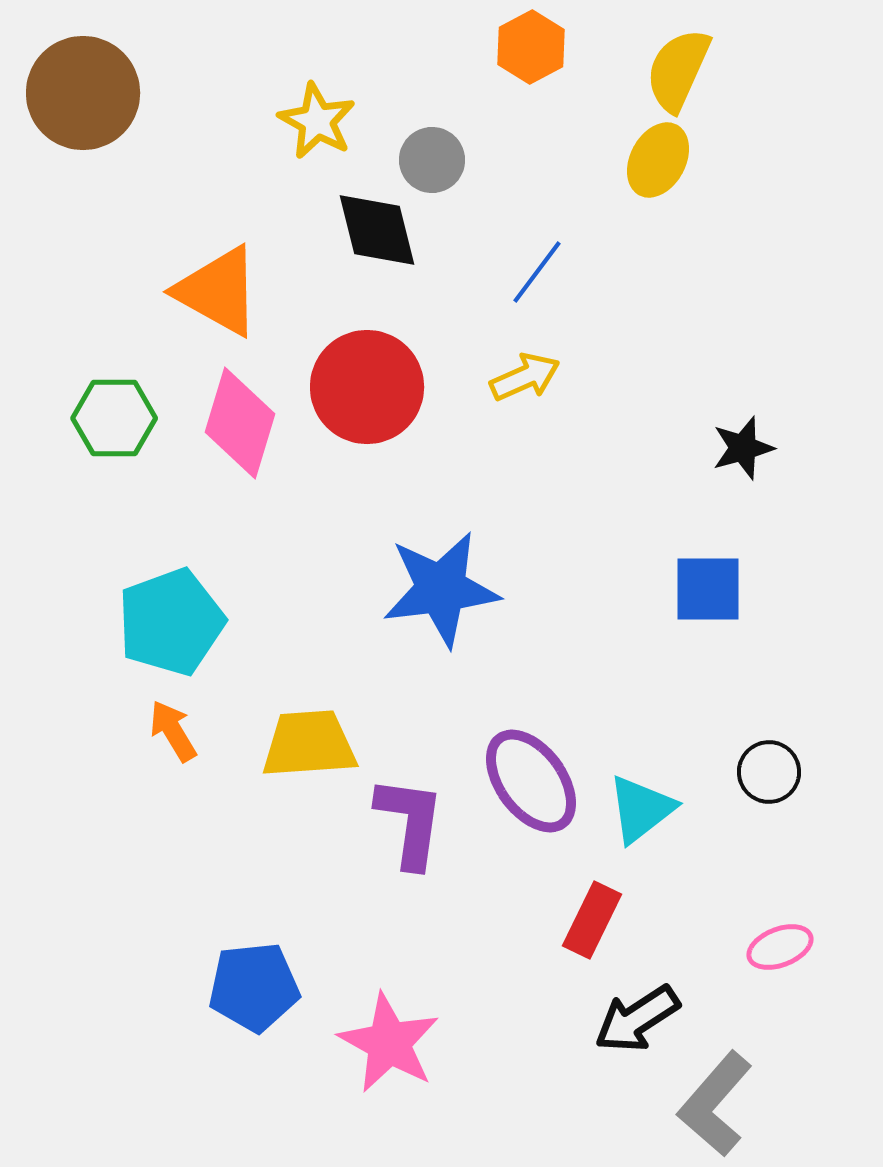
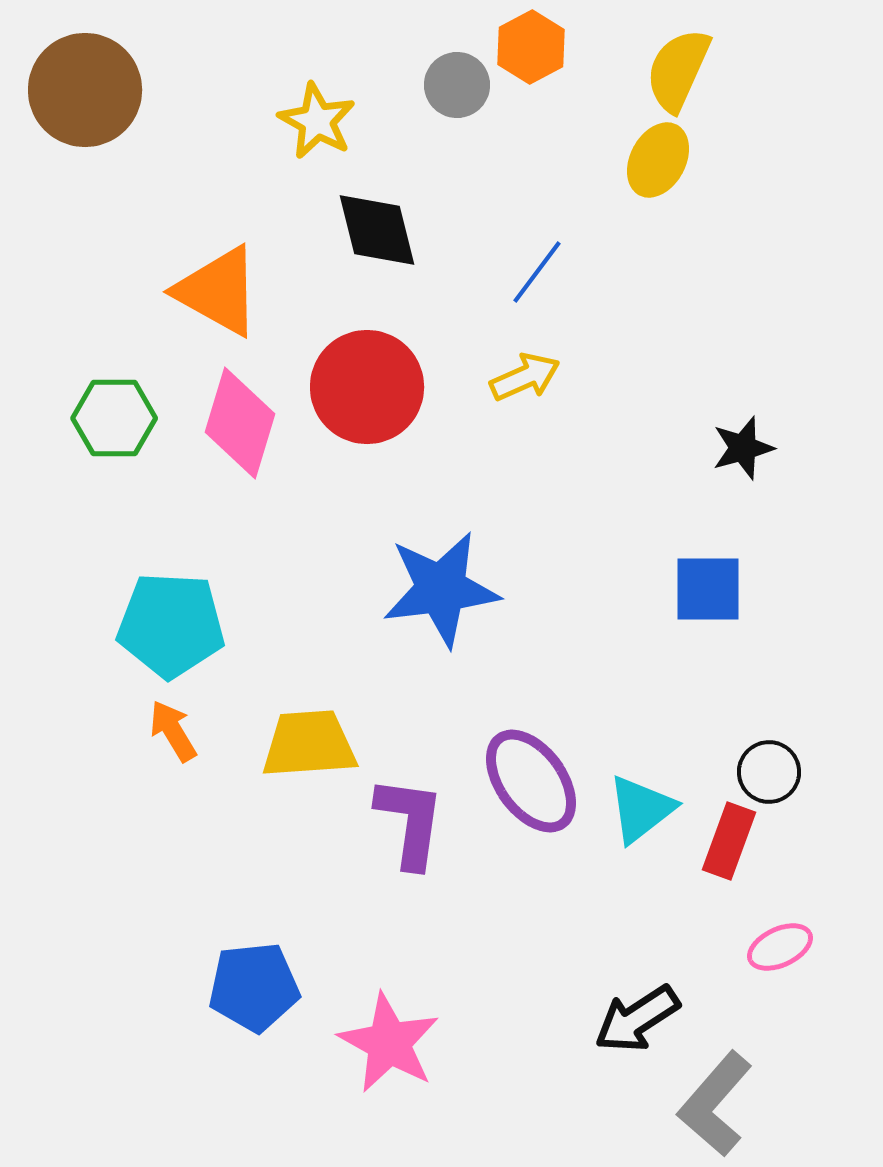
brown circle: moved 2 px right, 3 px up
gray circle: moved 25 px right, 75 px up
cyan pentagon: moved 3 px down; rotated 23 degrees clockwise
red rectangle: moved 137 px right, 79 px up; rotated 6 degrees counterclockwise
pink ellipse: rotated 4 degrees counterclockwise
